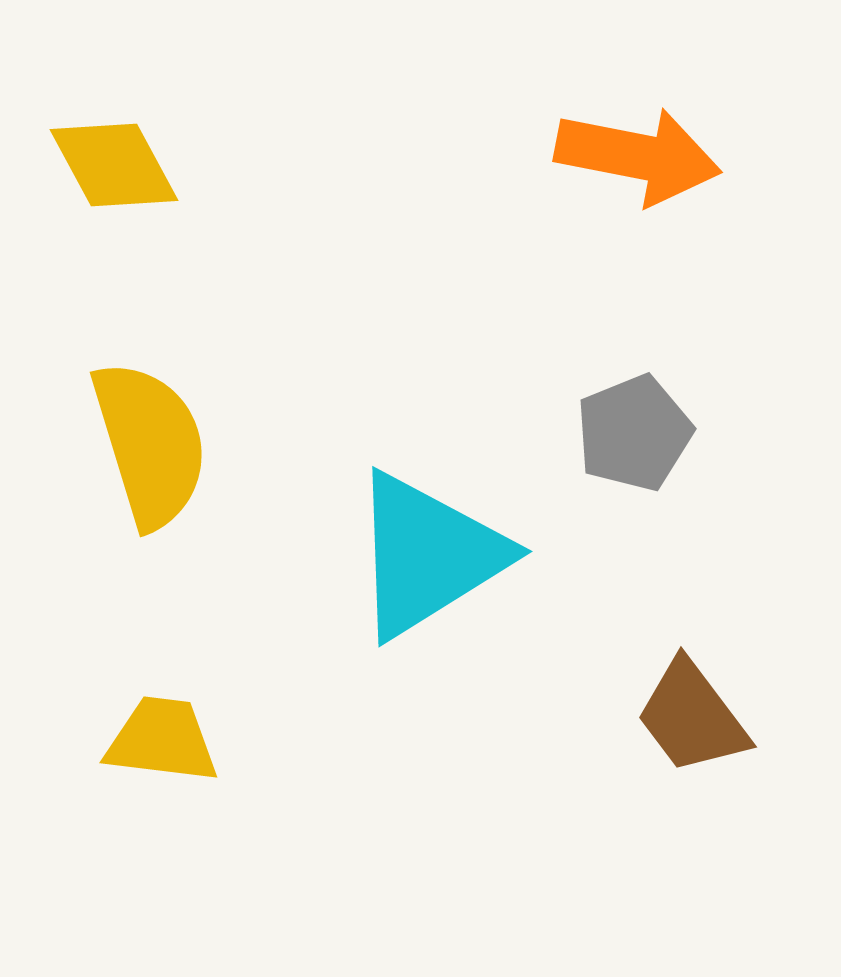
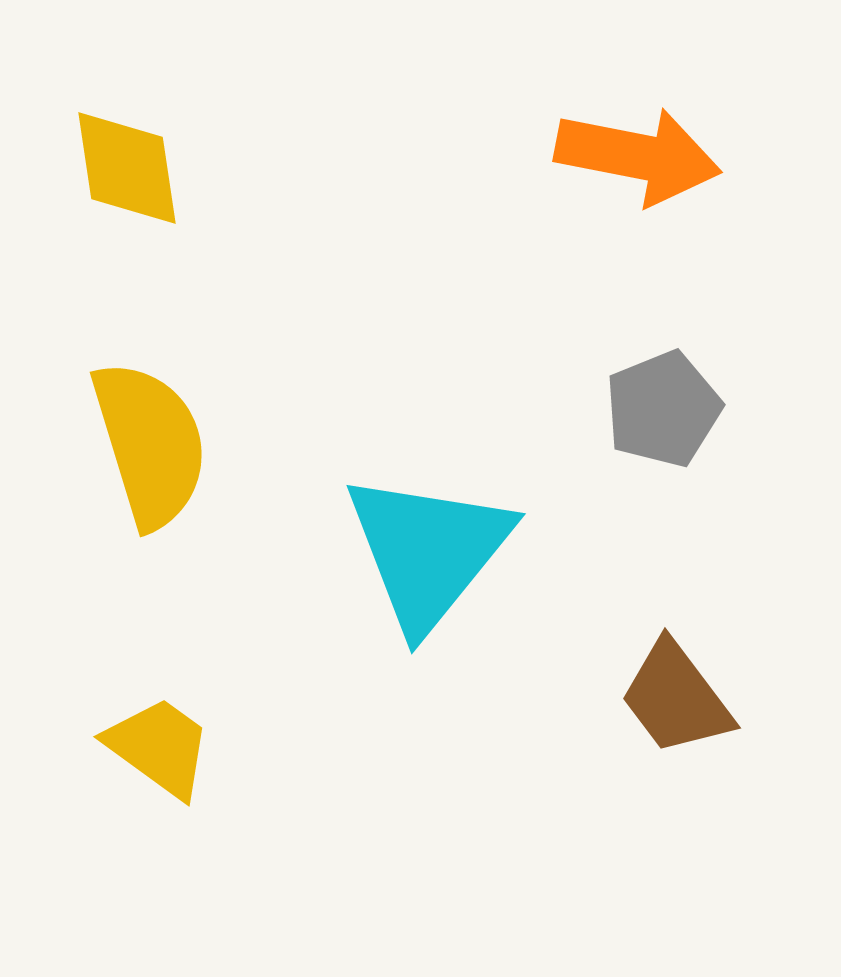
yellow diamond: moved 13 px right, 3 px down; rotated 20 degrees clockwise
gray pentagon: moved 29 px right, 24 px up
cyan triangle: moved 4 px up; rotated 19 degrees counterclockwise
brown trapezoid: moved 16 px left, 19 px up
yellow trapezoid: moved 3 px left, 7 px down; rotated 29 degrees clockwise
